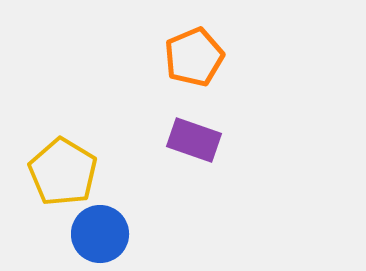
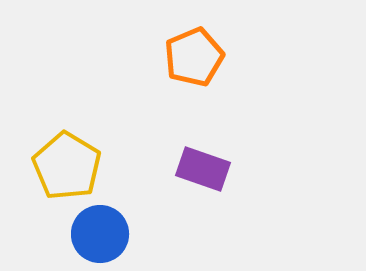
purple rectangle: moved 9 px right, 29 px down
yellow pentagon: moved 4 px right, 6 px up
